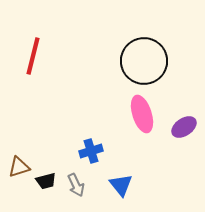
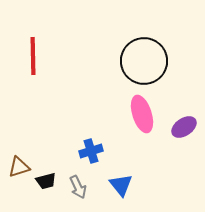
red line: rotated 15 degrees counterclockwise
gray arrow: moved 2 px right, 2 px down
